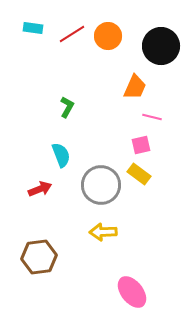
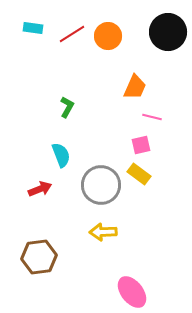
black circle: moved 7 px right, 14 px up
